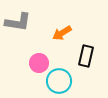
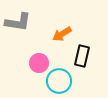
orange arrow: moved 1 px down
black rectangle: moved 4 px left
